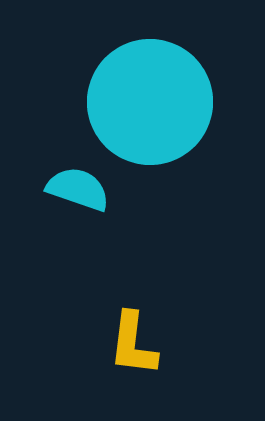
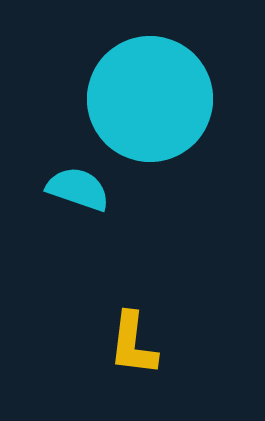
cyan circle: moved 3 px up
